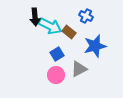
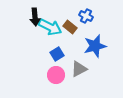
cyan arrow: moved 1 px down
brown rectangle: moved 1 px right, 5 px up
